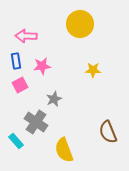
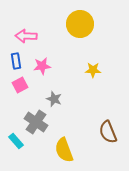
gray star: rotated 28 degrees counterclockwise
